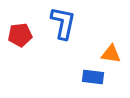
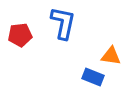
orange triangle: moved 2 px down
blue rectangle: rotated 15 degrees clockwise
